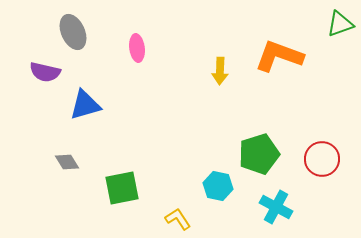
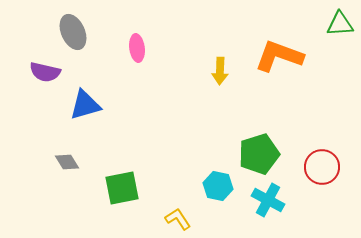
green triangle: rotated 16 degrees clockwise
red circle: moved 8 px down
cyan cross: moved 8 px left, 7 px up
